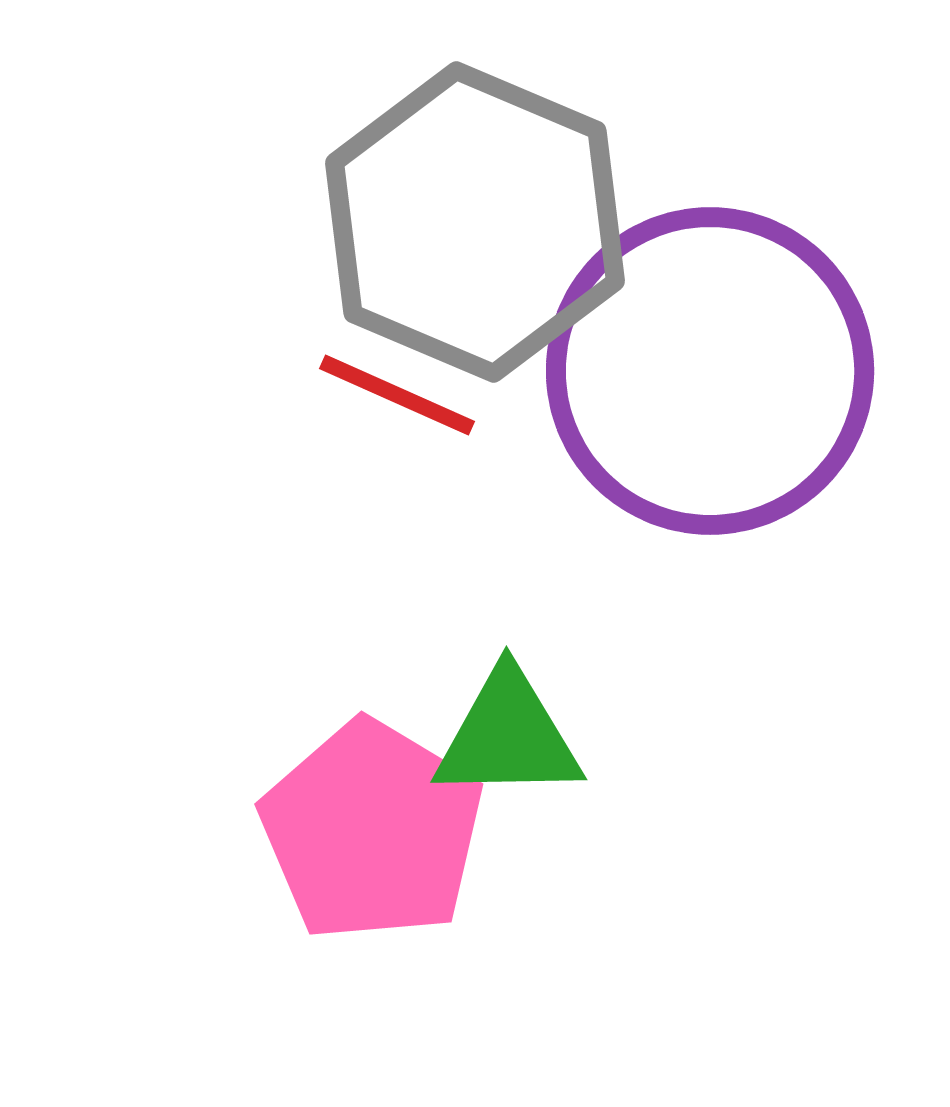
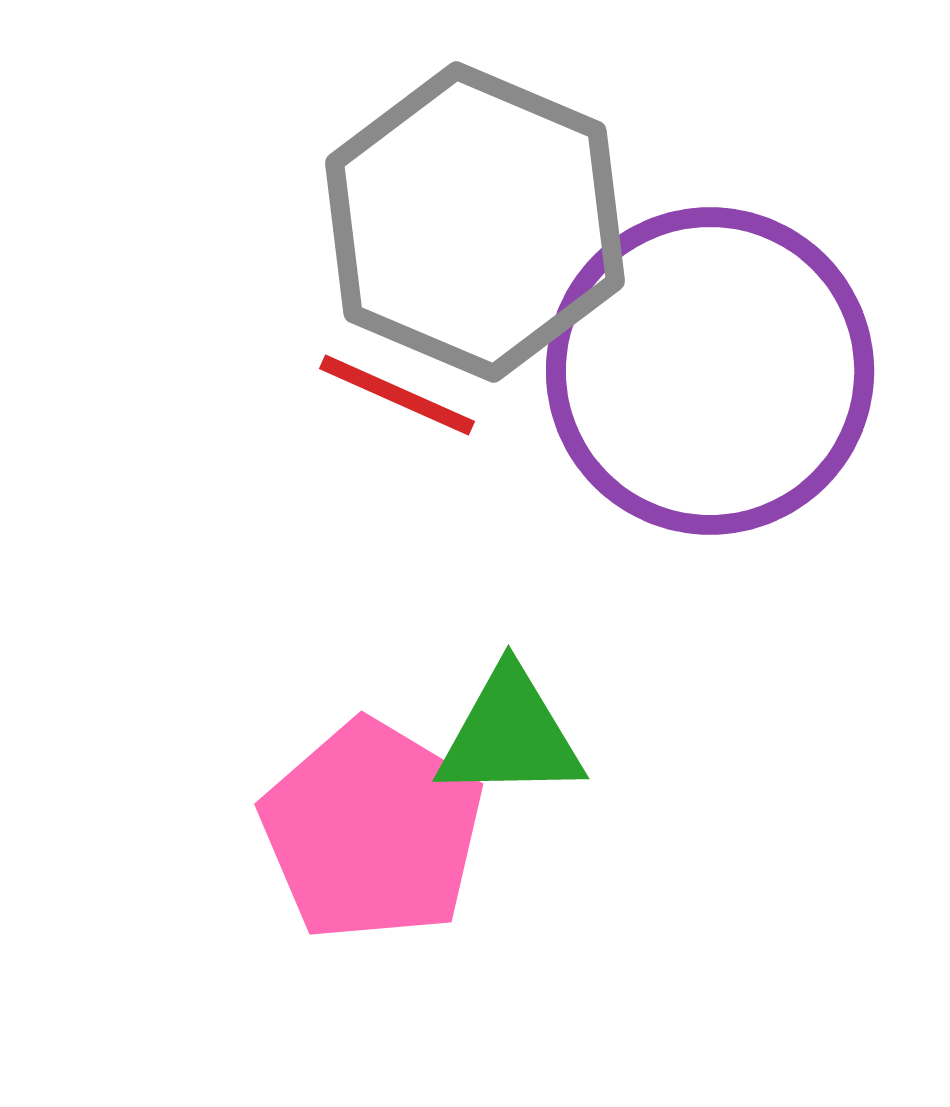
green triangle: moved 2 px right, 1 px up
